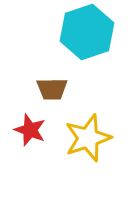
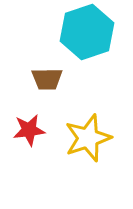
brown trapezoid: moved 5 px left, 10 px up
red star: moved 1 px left; rotated 28 degrees counterclockwise
